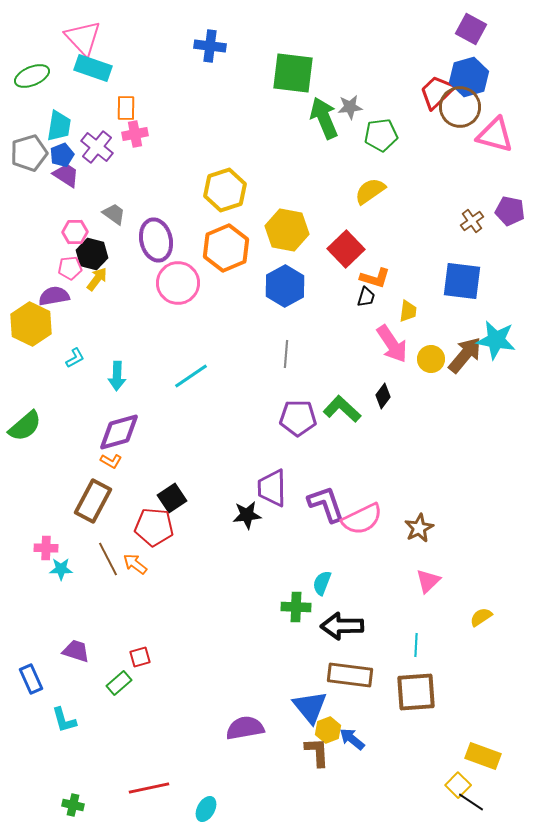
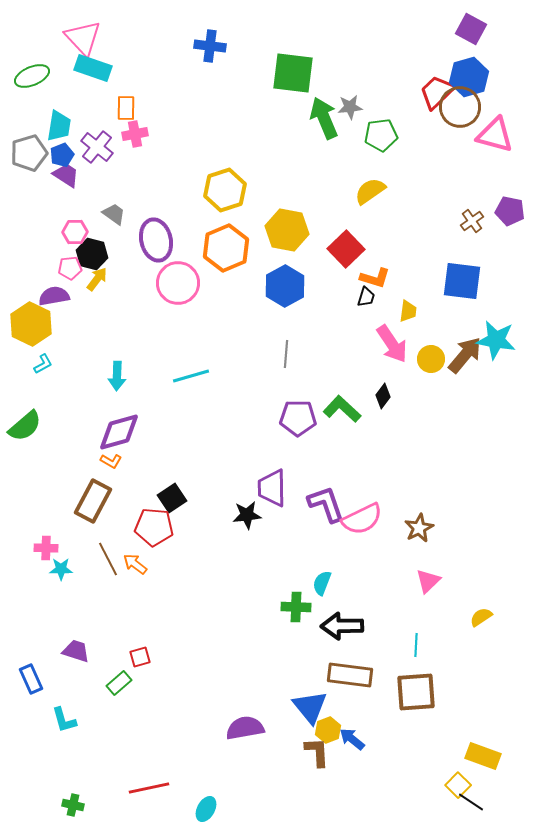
cyan L-shape at (75, 358): moved 32 px left, 6 px down
cyan line at (191, 376): rotated 18 degrees clockwise
